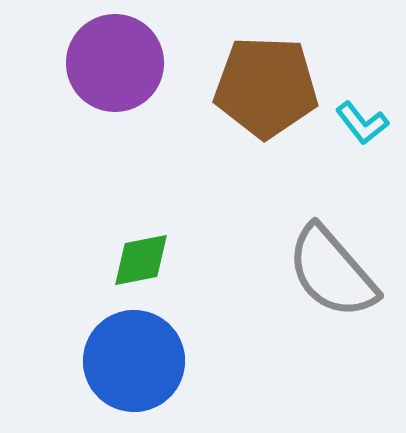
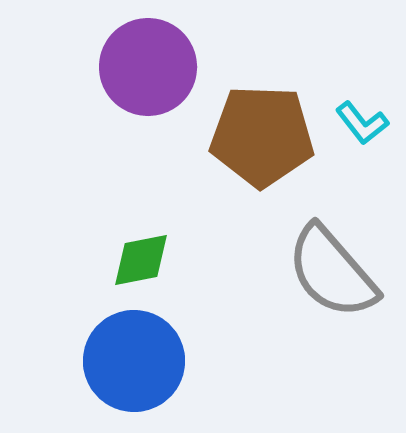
purple circle: moved 33 px right, 4 px down
brown pentagon: moved 4 px left, 49 px down
